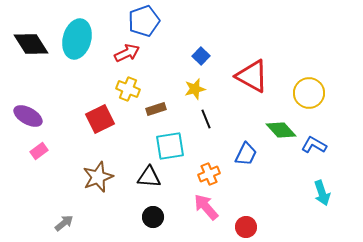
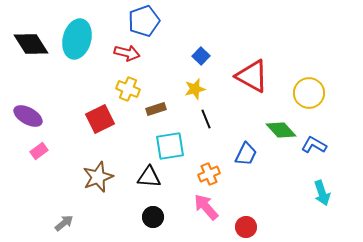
red arrow: rotated 40 degrees clockwise
